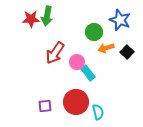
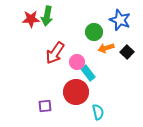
red circle: moved 10 px up
